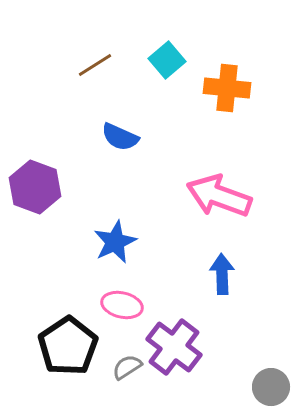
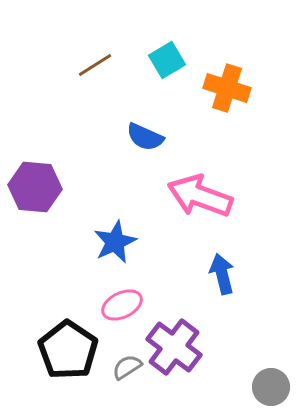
cyan square: rotated 9 degrees clockwise
orange cross: rotated 12 degrees clockwise
blue semicircle: moved 25 px right
purple hexagon: rotated 15 degrees counterclockwise
pink arrow: moved 19 px left
blue arrow: rotated 12 degrees counterclockwise
pink ellipse: rotated 39 degrees counterclockwise
black pentagon: moved 4 px down; rotated 4 degrees counterclockwise
